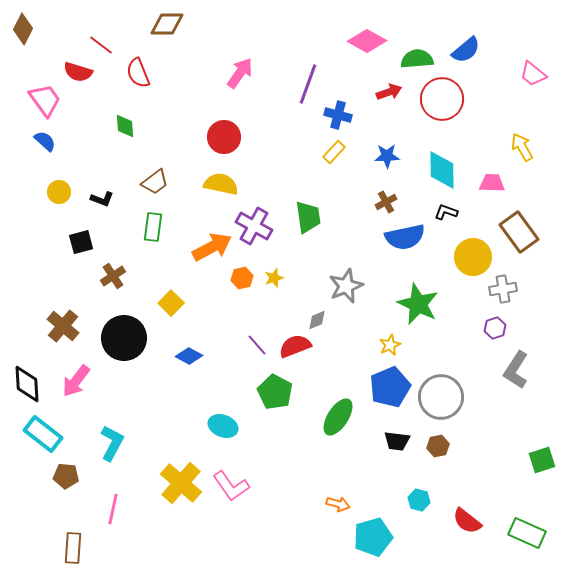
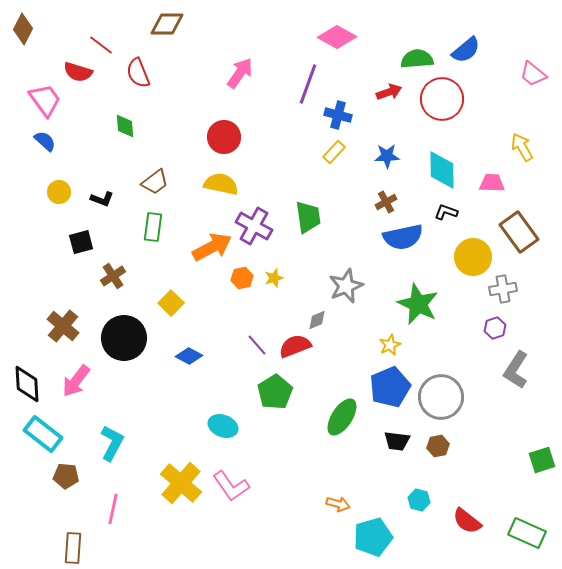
pink diamond at (367, 41): moved 30 px left, 4 px up
blue semicircle at (405, 237): moved 2 px left
green pentagon at (275, 392): rotated 12 degrees clockwise
green ellipse at (338, 417): moved 4 px right
